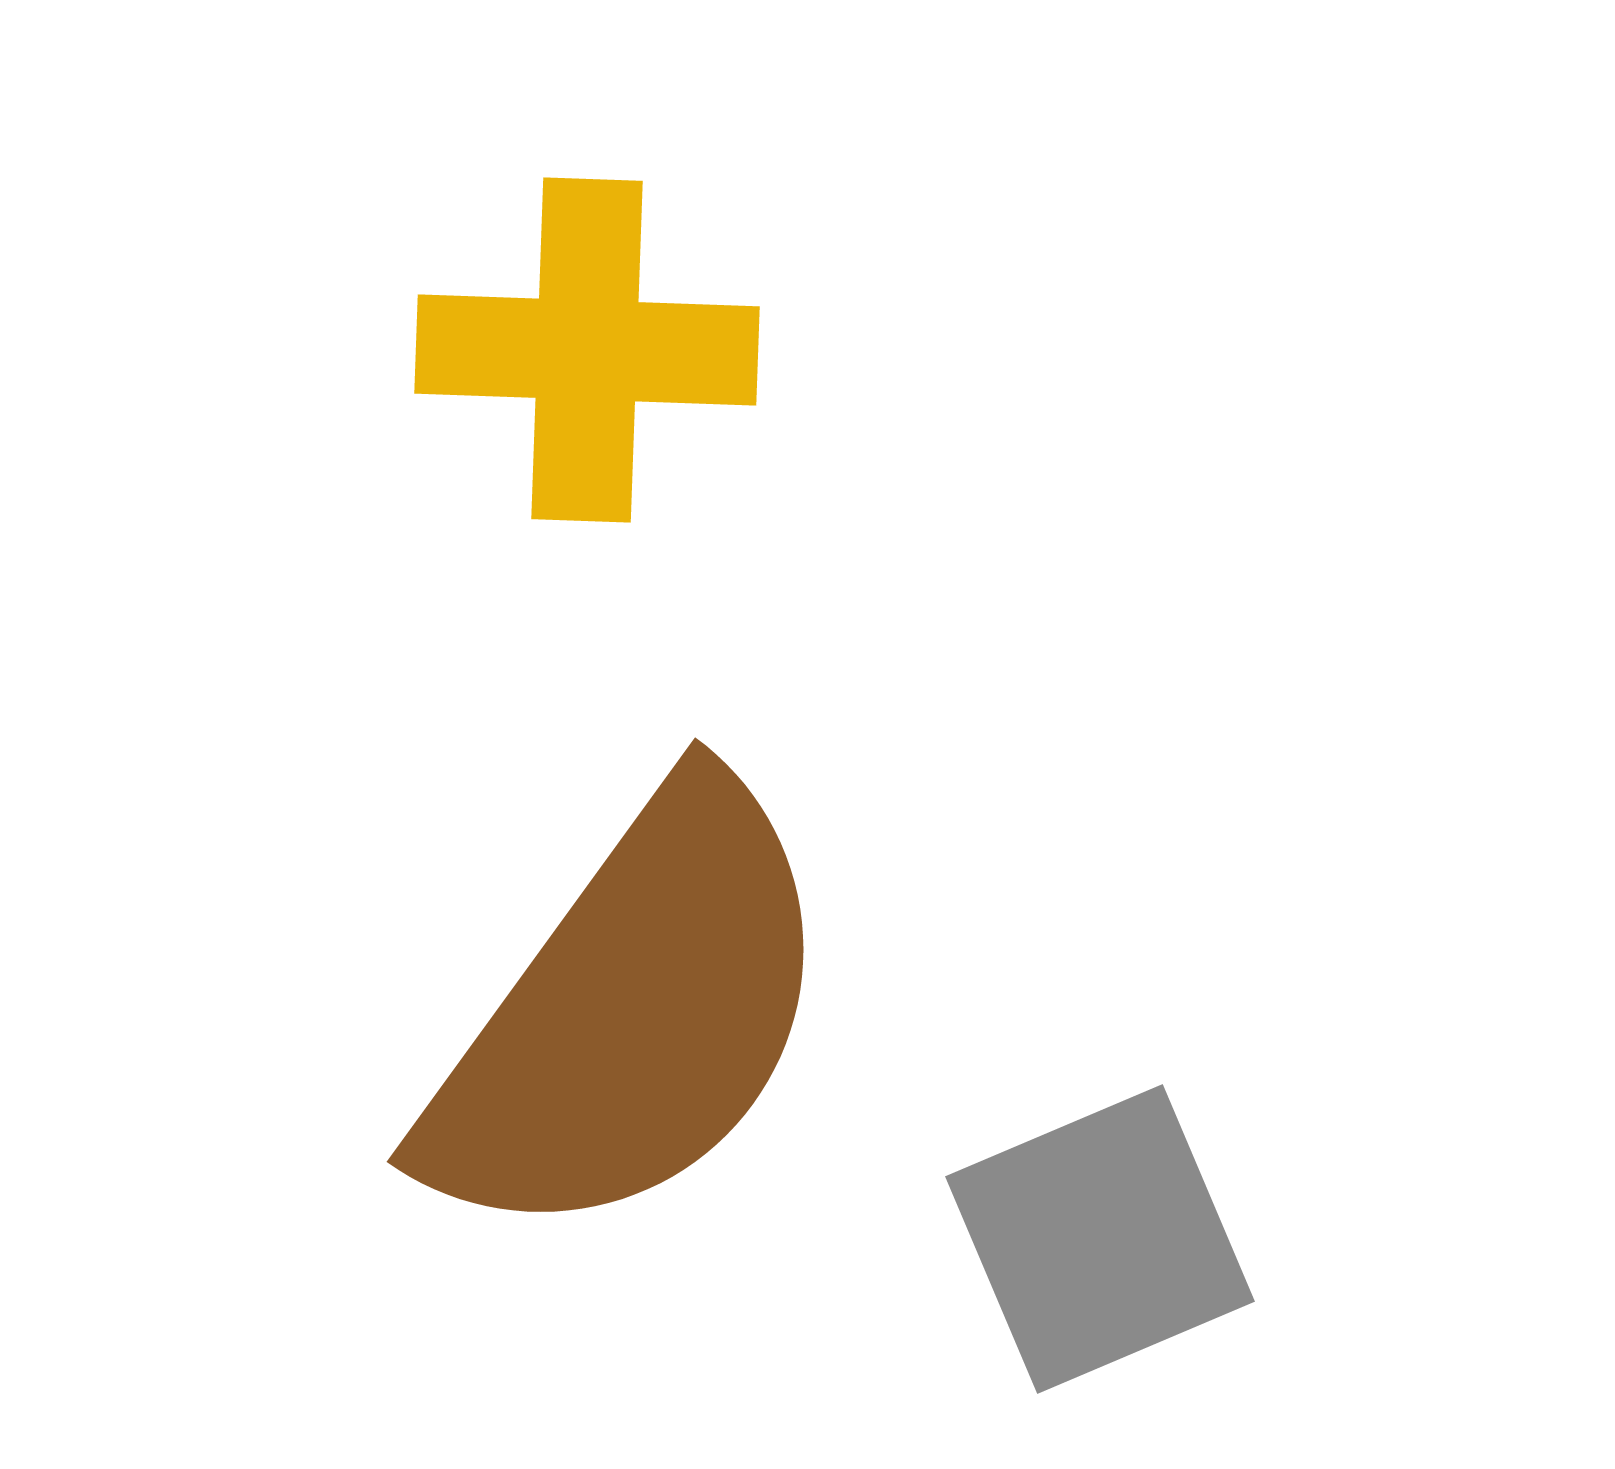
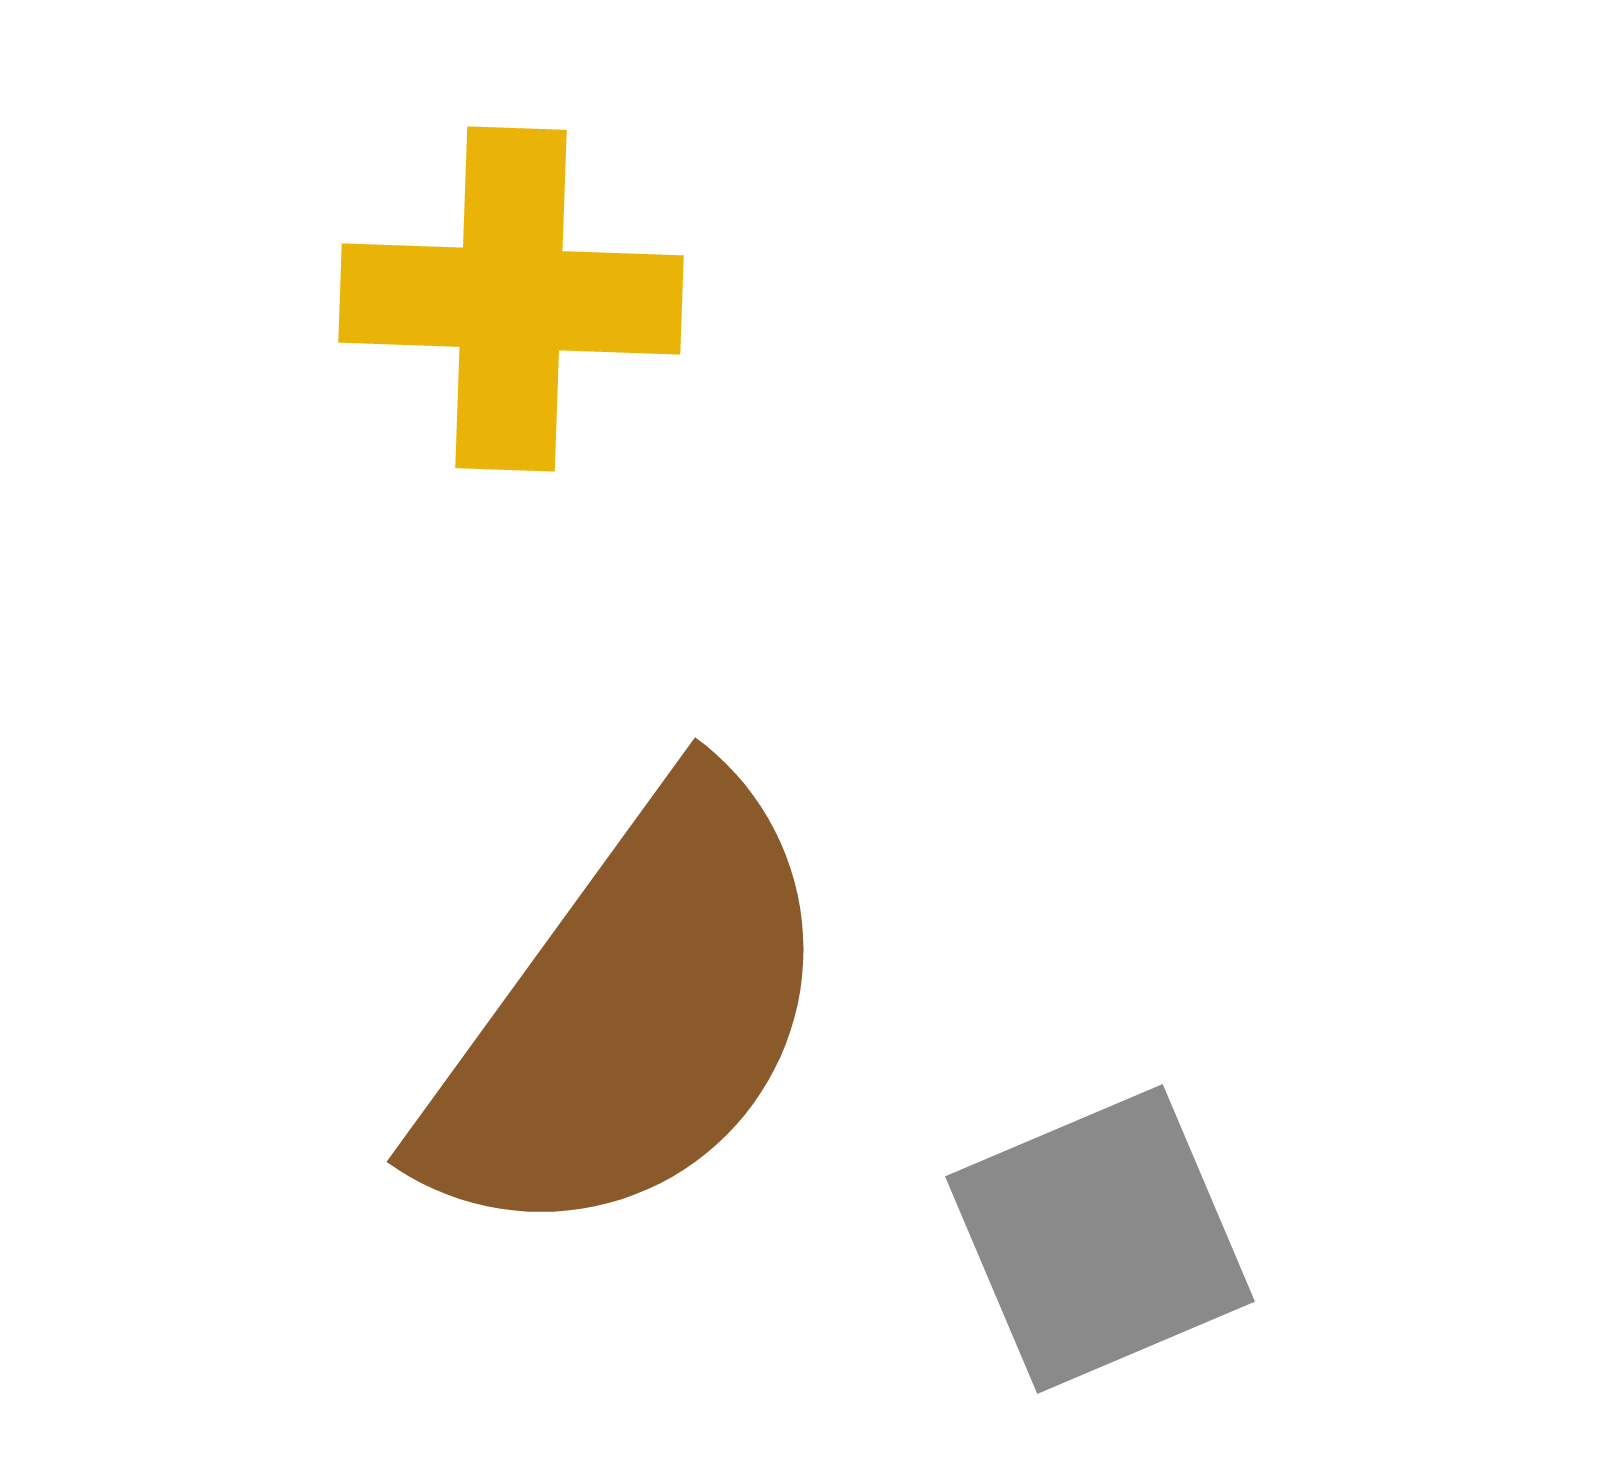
yellow cross: moved 76 px left, 51 px up
